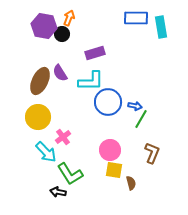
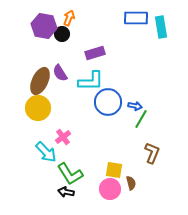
yellow circle: moved 9 px up
pink circle: moved 39 px down
black arrow: moved 8 px right
